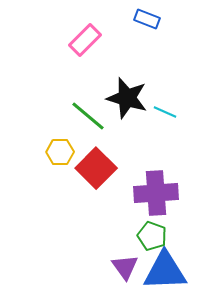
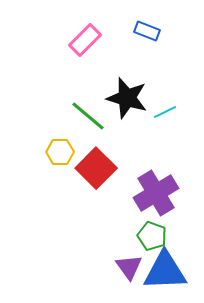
blue rectangle: moved 12 px down
cyan line: rotated 50 degrees counterclockwise
purple cross: rotated 27 degrees counterclockwise
purple triangle: moved 4 px right
